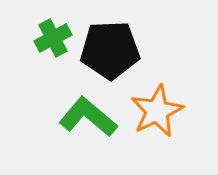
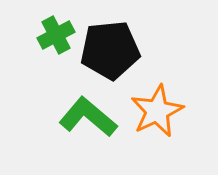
green cross: moved 3 px right, 3 px up
black pentagon: rotated 4 degrees counterclockwise
